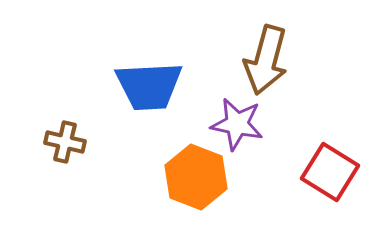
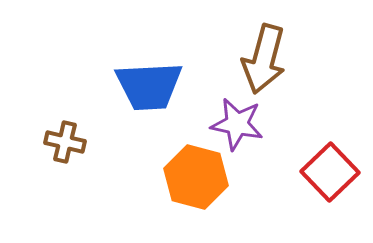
brown arrow: moved 2 px left, 1 px up
red square: rotated 14 degrees clockwise
orange hexagon: rotated 6 degrees counterclockwise
